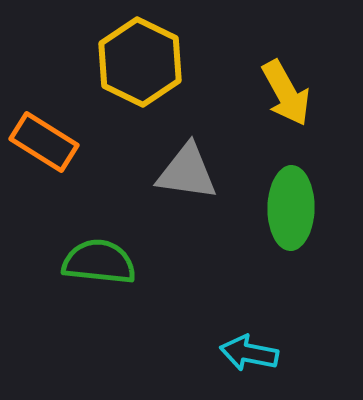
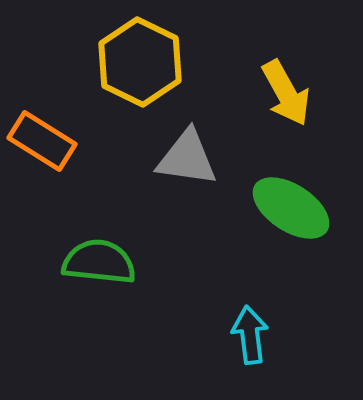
orange rectangle: moved 2 px left, 1 px up
gray triangle: moved 14 px up
green ellipse: rotated 58 degrees counterclockwise
cyan arrow: moved 1 px right, 18 px up; rotated 72 degrees clockwise
